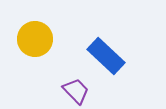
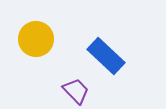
yellow circle: moved 1 px right
